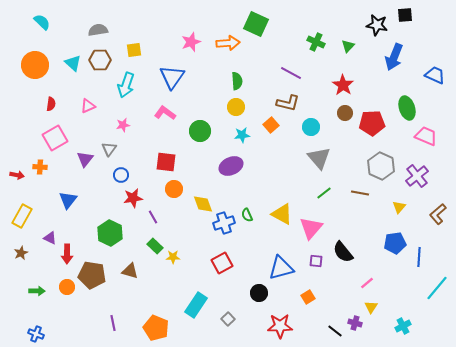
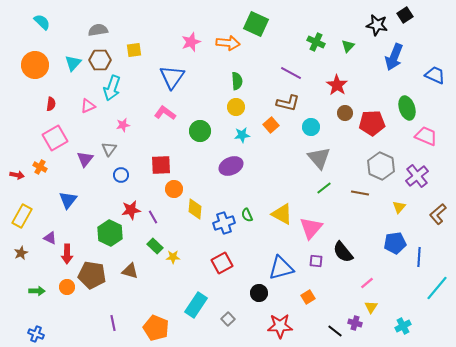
black square at (405, 15): rotated 28 degrees counterclockwise
orange arrow at (228, 43): rotated 10 degrees clockwise
cyan triangle at (73, 63): rotated 30 degrees clockwise
cyan arrow at (126, 85): moved 14 px left, 3 px down
red star at (343, 85): moved 6 px left
red square at (166, 162): moved 5 px left, 3 px down; rotated 10 degrees counterclockwise
orange cross at (40, 167): rotated 24 degrees clockwise
green line at (324, 193): moved 5 px up
red star at (133, 198): moved 2 px left, 12 px down
yellow diamond at (203, 204): moved 8 px left, 5 px down; rotated 25 degrees clockwise
